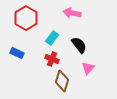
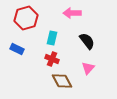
pink arrow: rotated 12 degrees counterclockwise
red hexagon: rotated 15 degrees clockwise
cyan rectangle: rotated 24 degrees counterclockwise
black semicircle: moved 8 px right, 4 px up
blue rectangle: moved 4 px up
brown diamond: rotated 45 degrees counterclockwise
